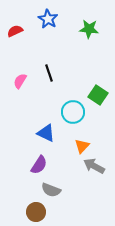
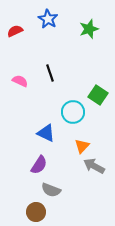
green star: rotated 24 degrees counterclockwise
black line: moved 1 px right
pink semicircle: rotated 84 degrees clockwise
